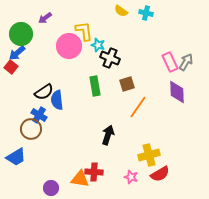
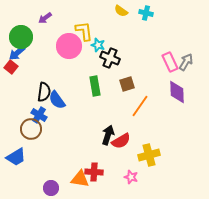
green circle: moved 3 px down
black semicircle: rotated 48 degrees counterclockwise
blue semicircle: rotated 30 degrees counterclockwise
orange line: moved 2 px right, 1 px up
red semicircle: moved 39 px left, 33 px up
